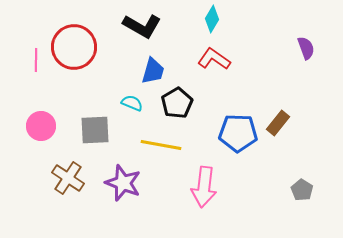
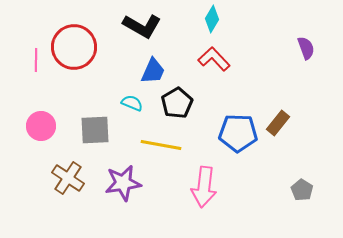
red L-shape: rotated 12 degrees clockwise
blue trapezoid: rotated 8 degrees clockwise
purple star: rotated 30 degrees counterclockwise
